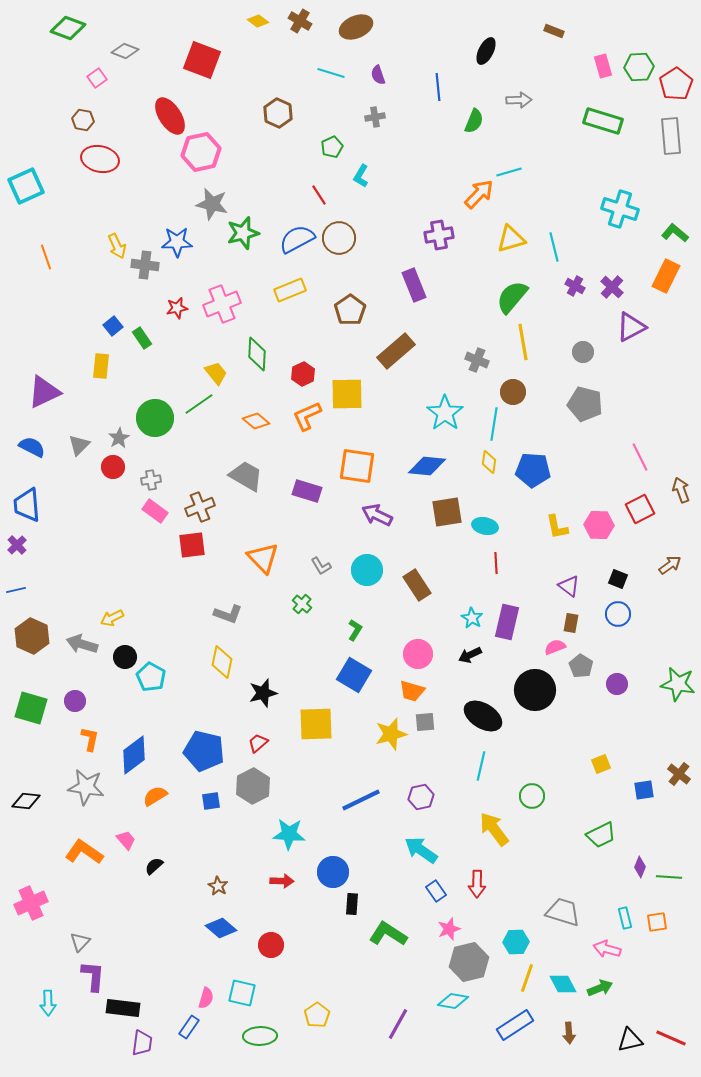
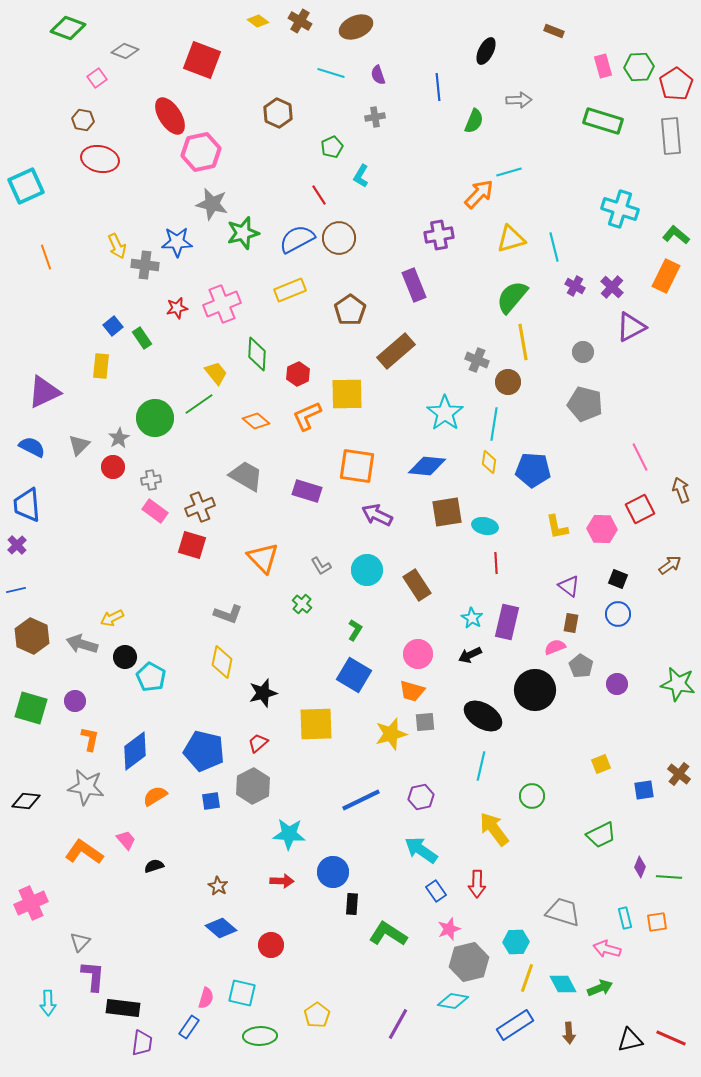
green L-shape at (675, 233): moved 1 px right, 2 px down
red hexagon at (303, 374): moved 5 px left
brown circle at (513, 392): moved 5 px left, 10 px up
pink hexagon at (599, 525): moved 3 px right, 4 px down
red square at (192, 545): rotated 24 degrees clockwise
blue diamond at (134, 755): moved 1 px right, 4 px up
black semicircle at (154, 866): rotated 24 degrees clockwise
